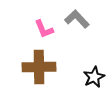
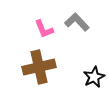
gray L-shape: moved 3 px down
brown cross: rotated 12 degrees counterclockwise
